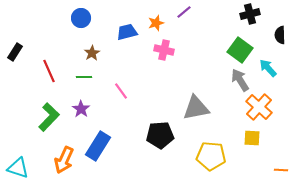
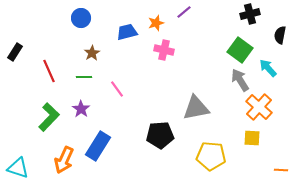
black semicircle: rotated 12 degrees clockwise
pink line: moved 4 px left, 2 px up
